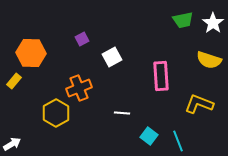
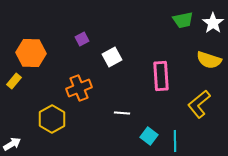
yellow L-shape: rotated 60 degrees counterclockwise
yellow hexagon: moved 4 px left, 6 px down
cyan line: moved 3 px left; rotated 20 degrees clockwise
